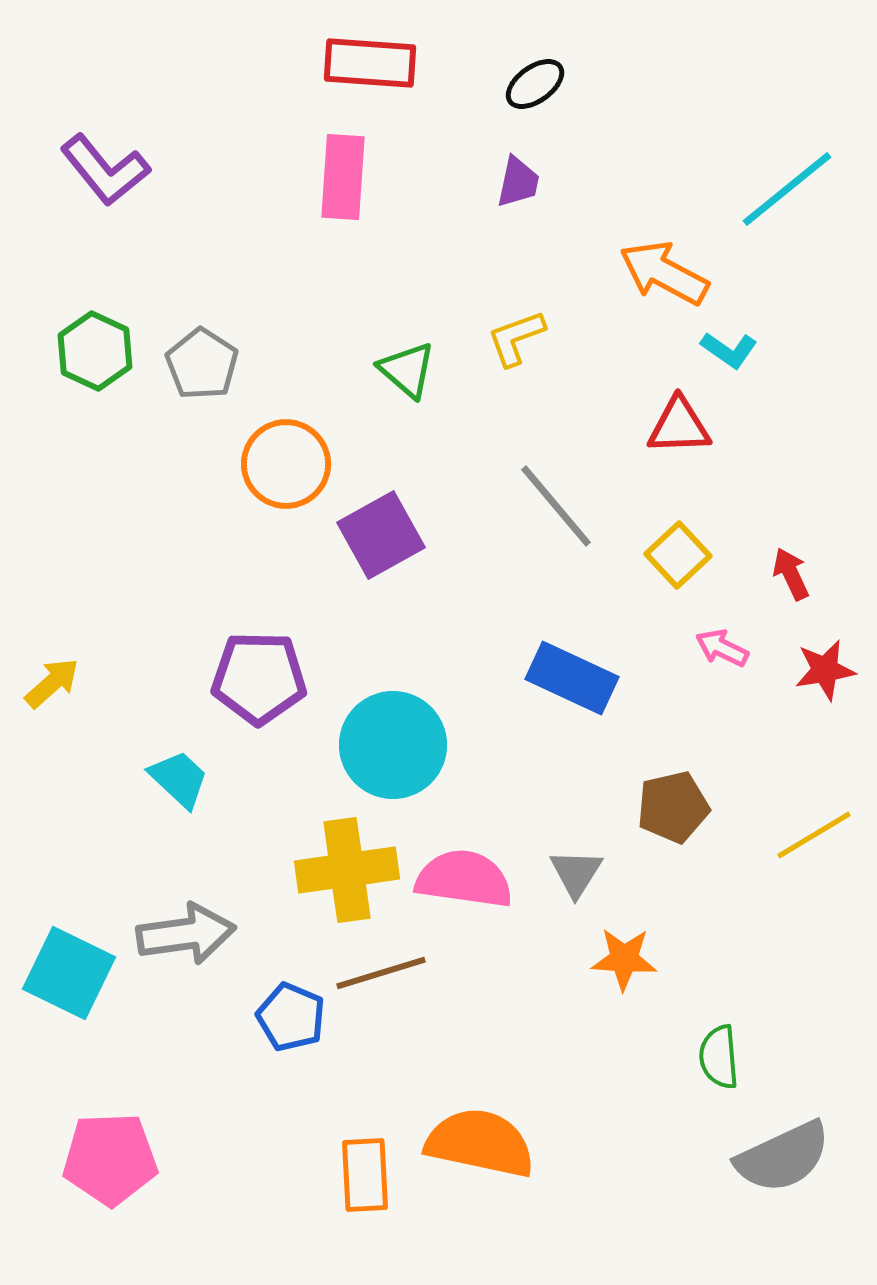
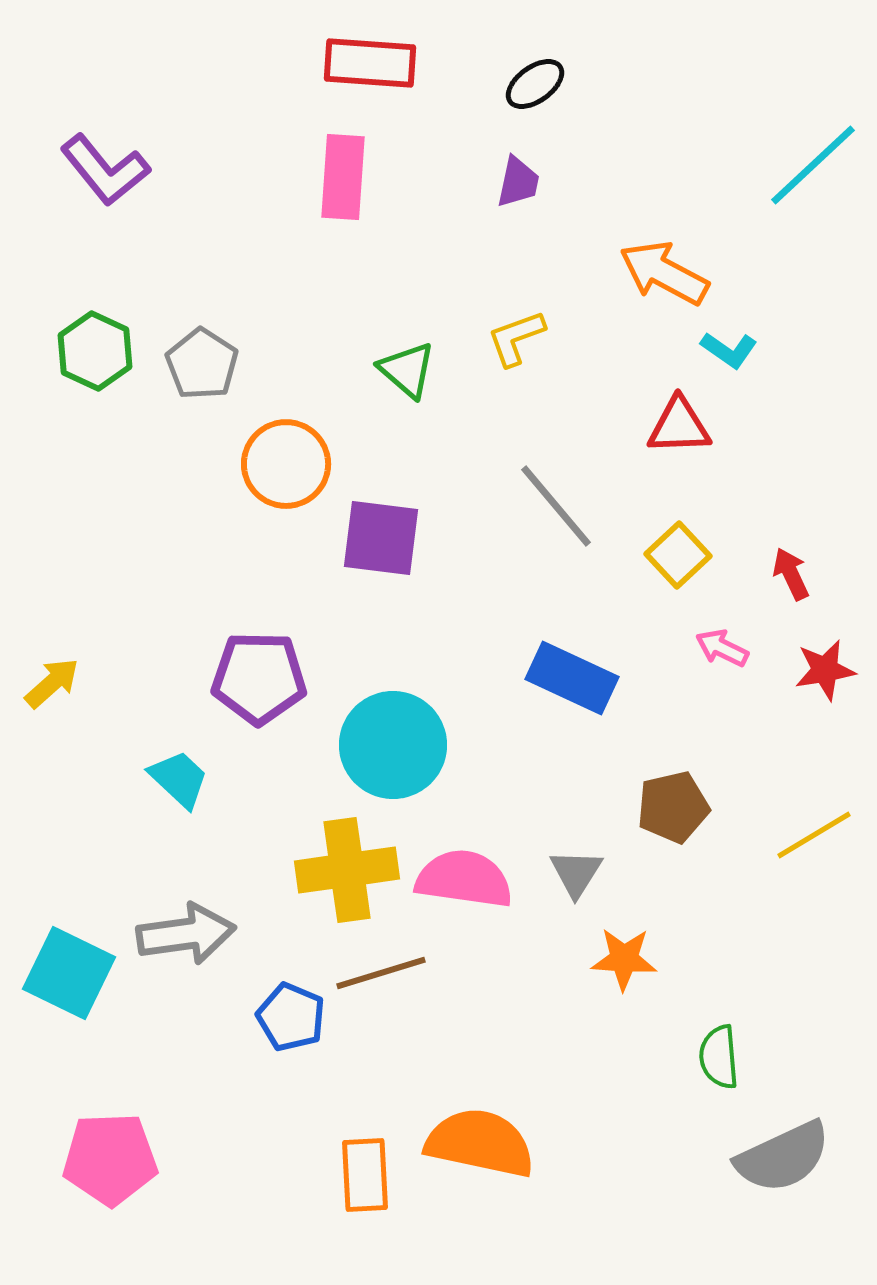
cyan line: moved 26 px right, 24 px up; rotated 4 degrees counterclockwise
purple square: moved 3 px down; rotated 36 degrees clockwise
